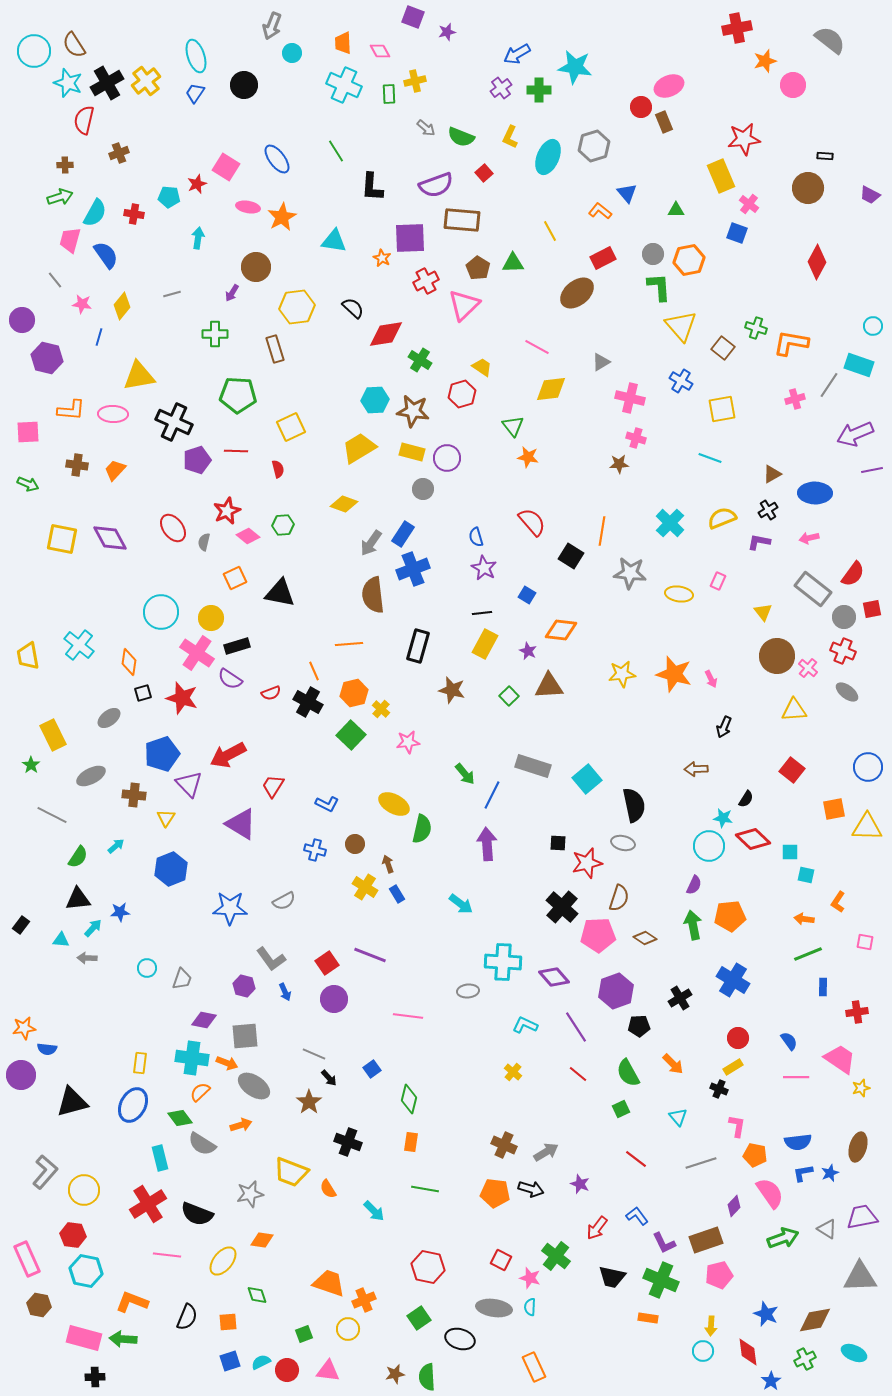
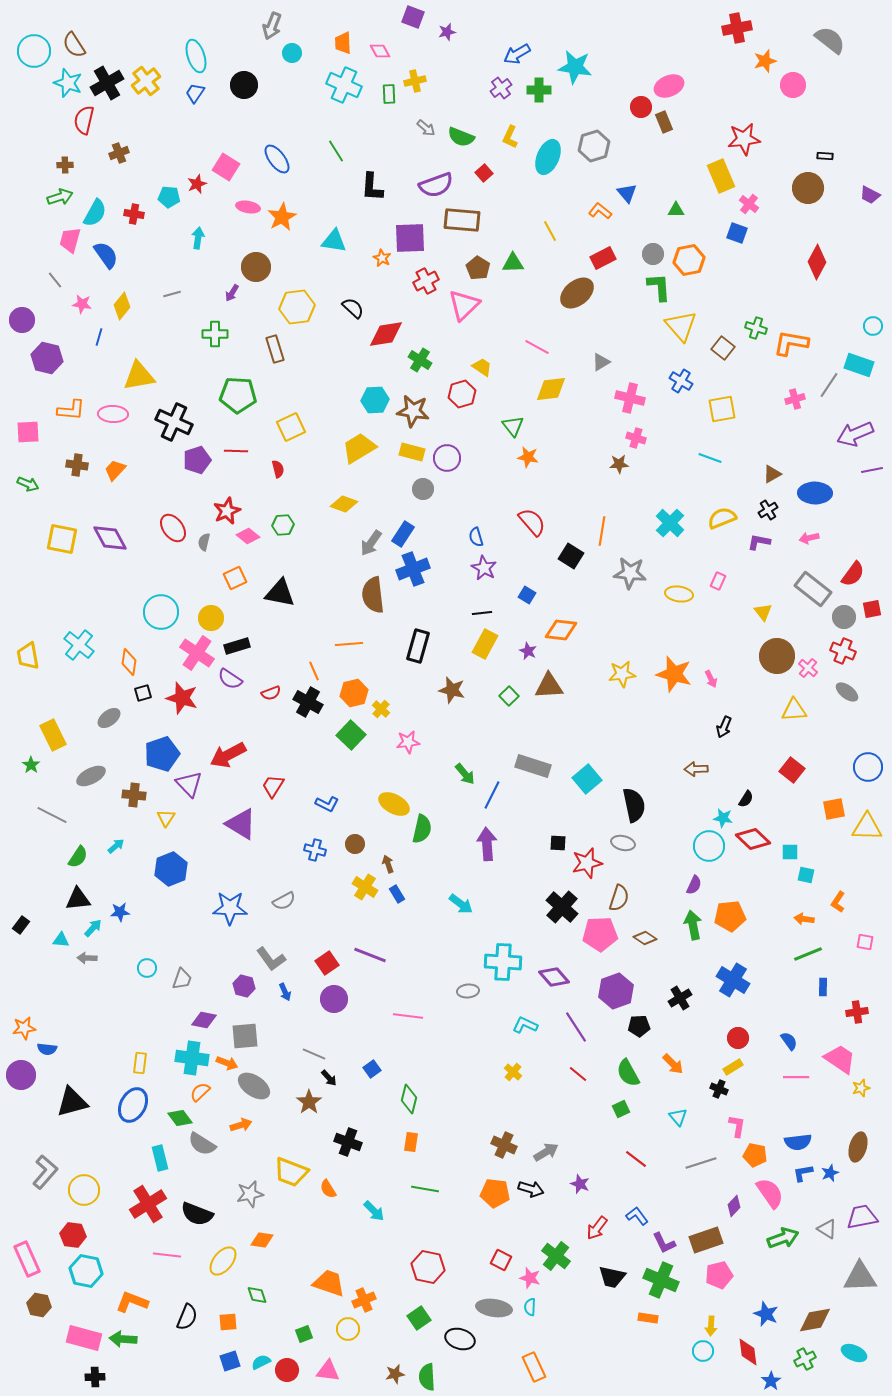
pink pentagon at (598, 935): moved 2 px right, 1 px up
